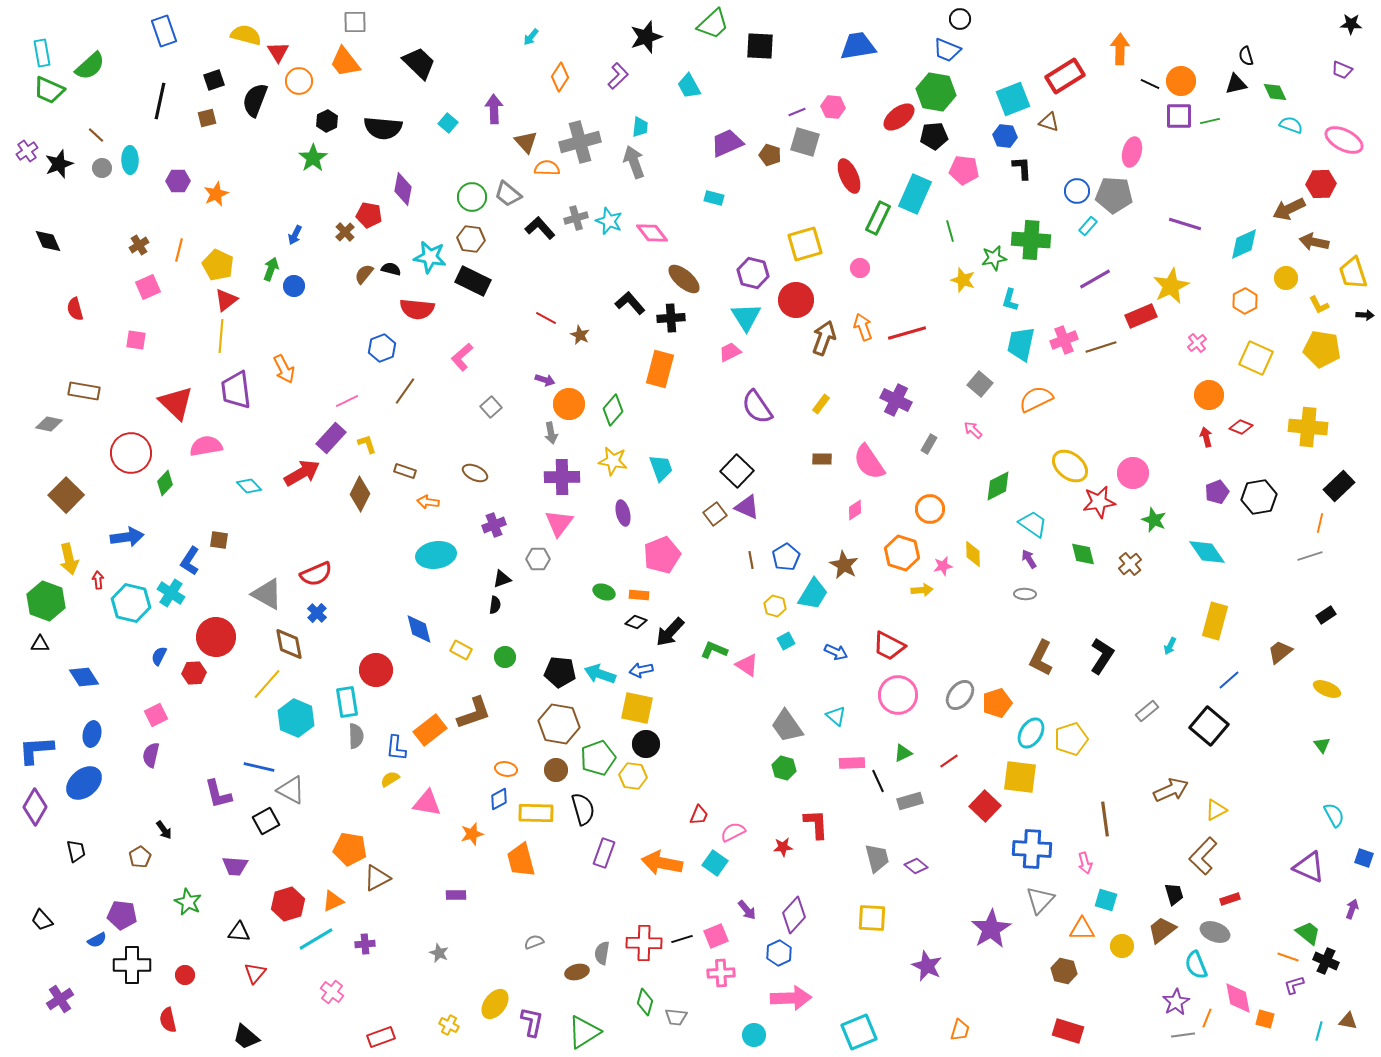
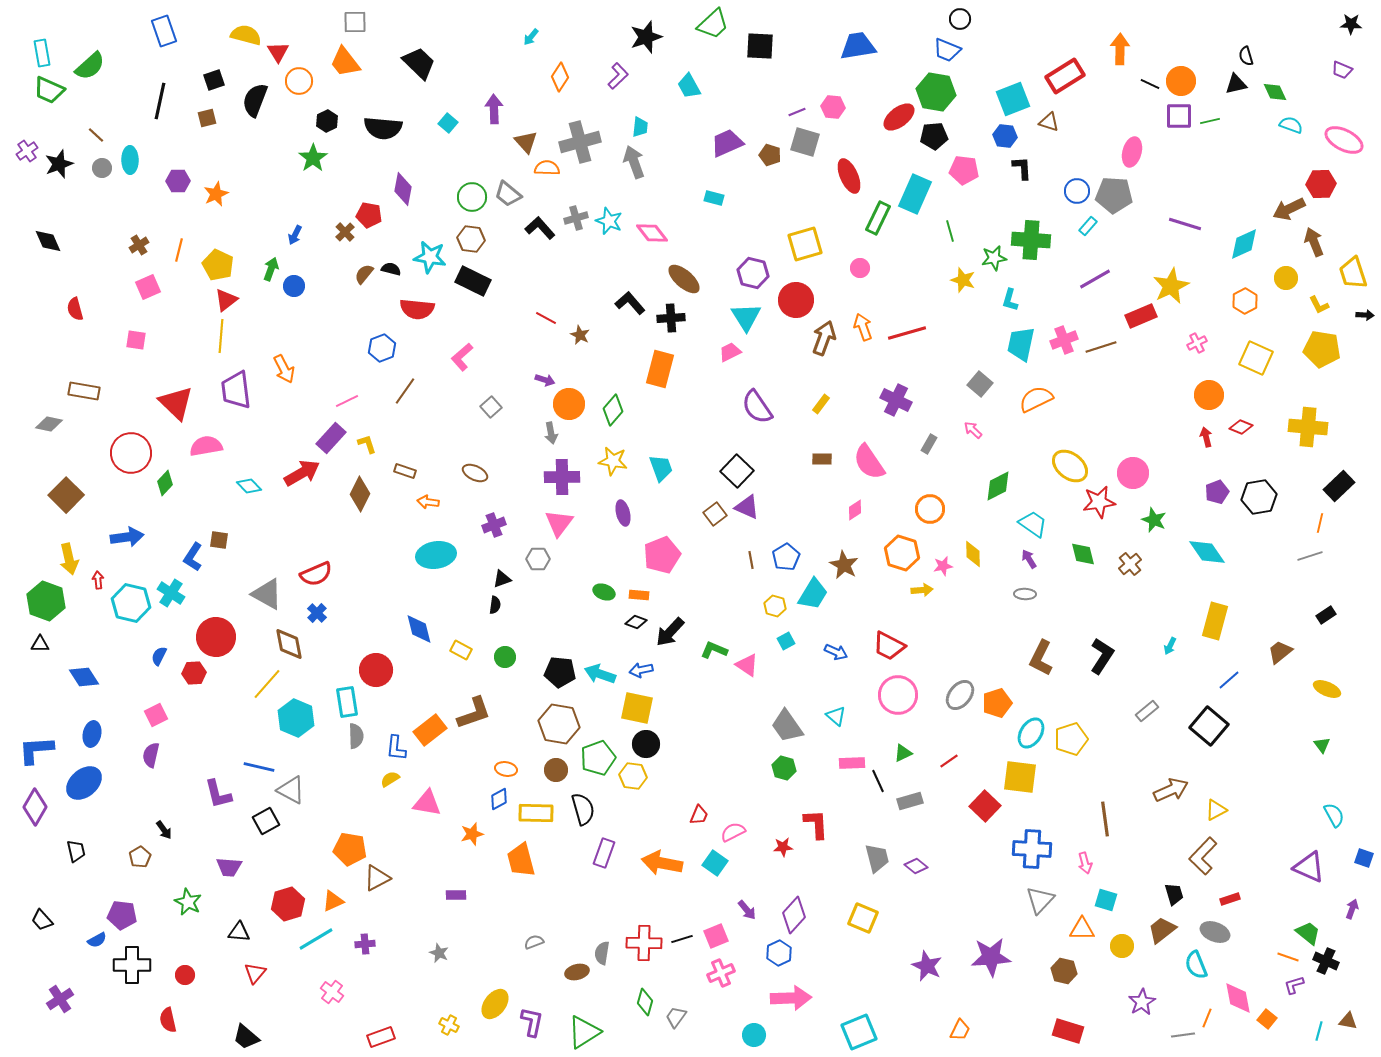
brown arrow at (1314, 242): rotated 56 degrees clockwise
pink cross at (1197, 343): rotated 12 degrees clockwise
blue L-shape at (190, 561): moved 3 px right, 4 px up
purple trapezoid at (235, 866): moved 6 px left, 1 px down
yellow square at (872, 918): moved 9 px left; rotated 20 degrees clockwise
purple star at (991, 929): moved 28 px down; rotated 27 degrees clockwise
pink cross at (721, 973): rotated 20 degrees counterclockwise
purple star at (1176, 1002): moved 34 px left
gray trapezoid at (676, 1017): rotated 120 degrees clockwise
orange square at (1265, 1019): moved 2 px right; rotated 24 degrees clockwise
orange trapezoid at (960, 1030): rotated 10 degrees clockwise
